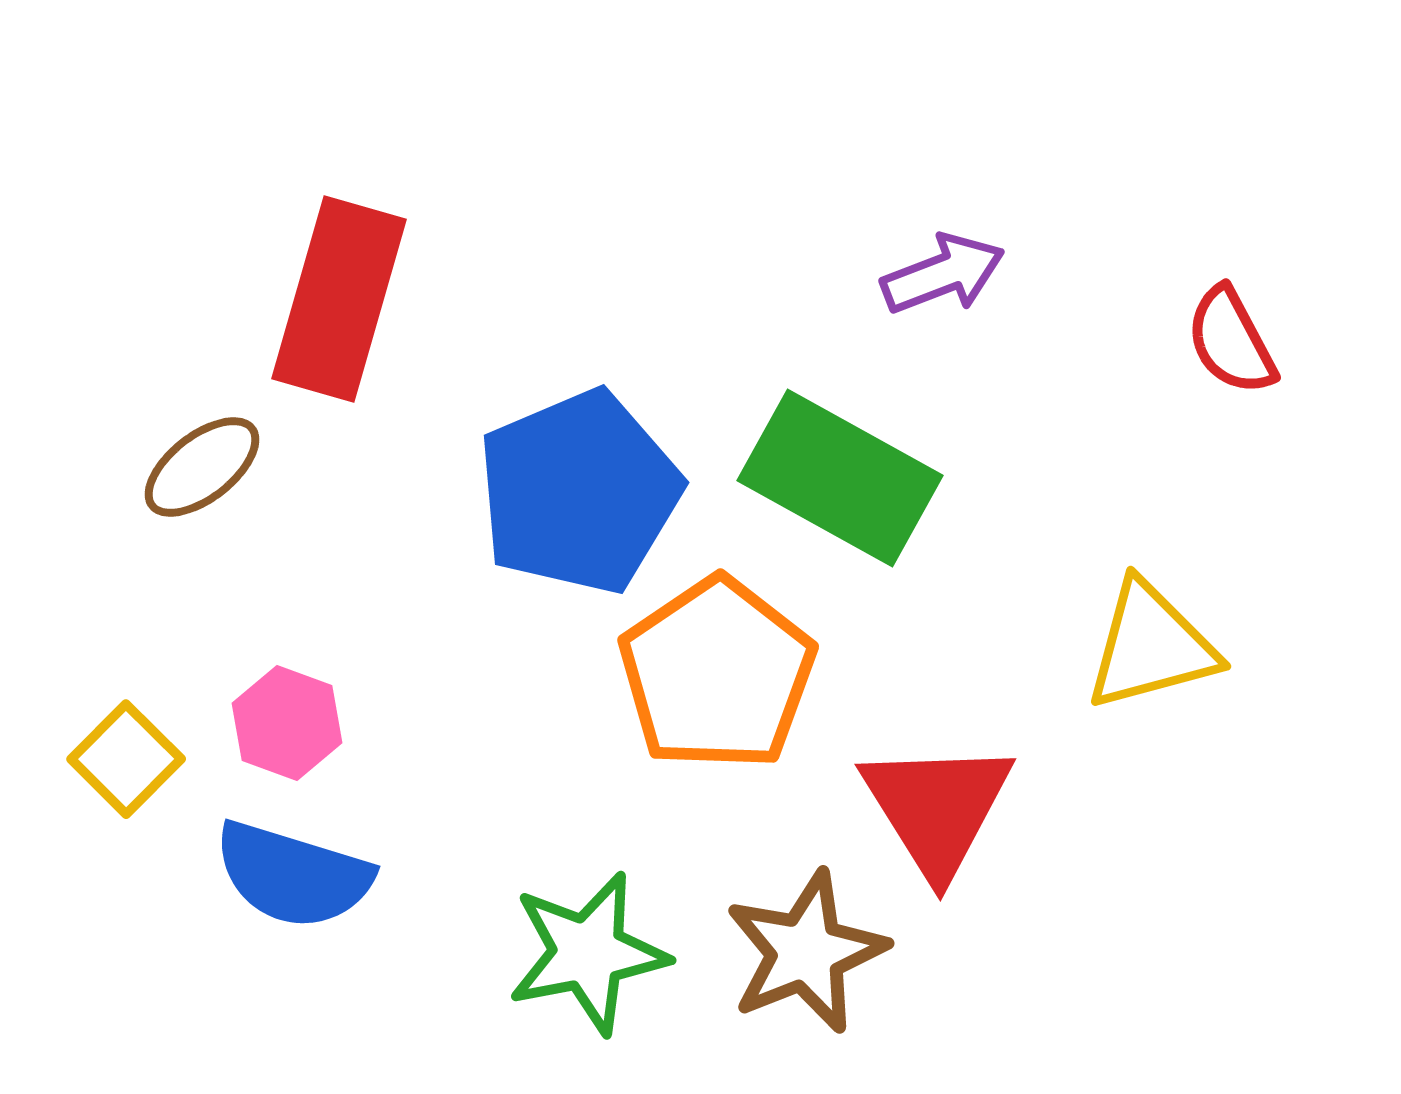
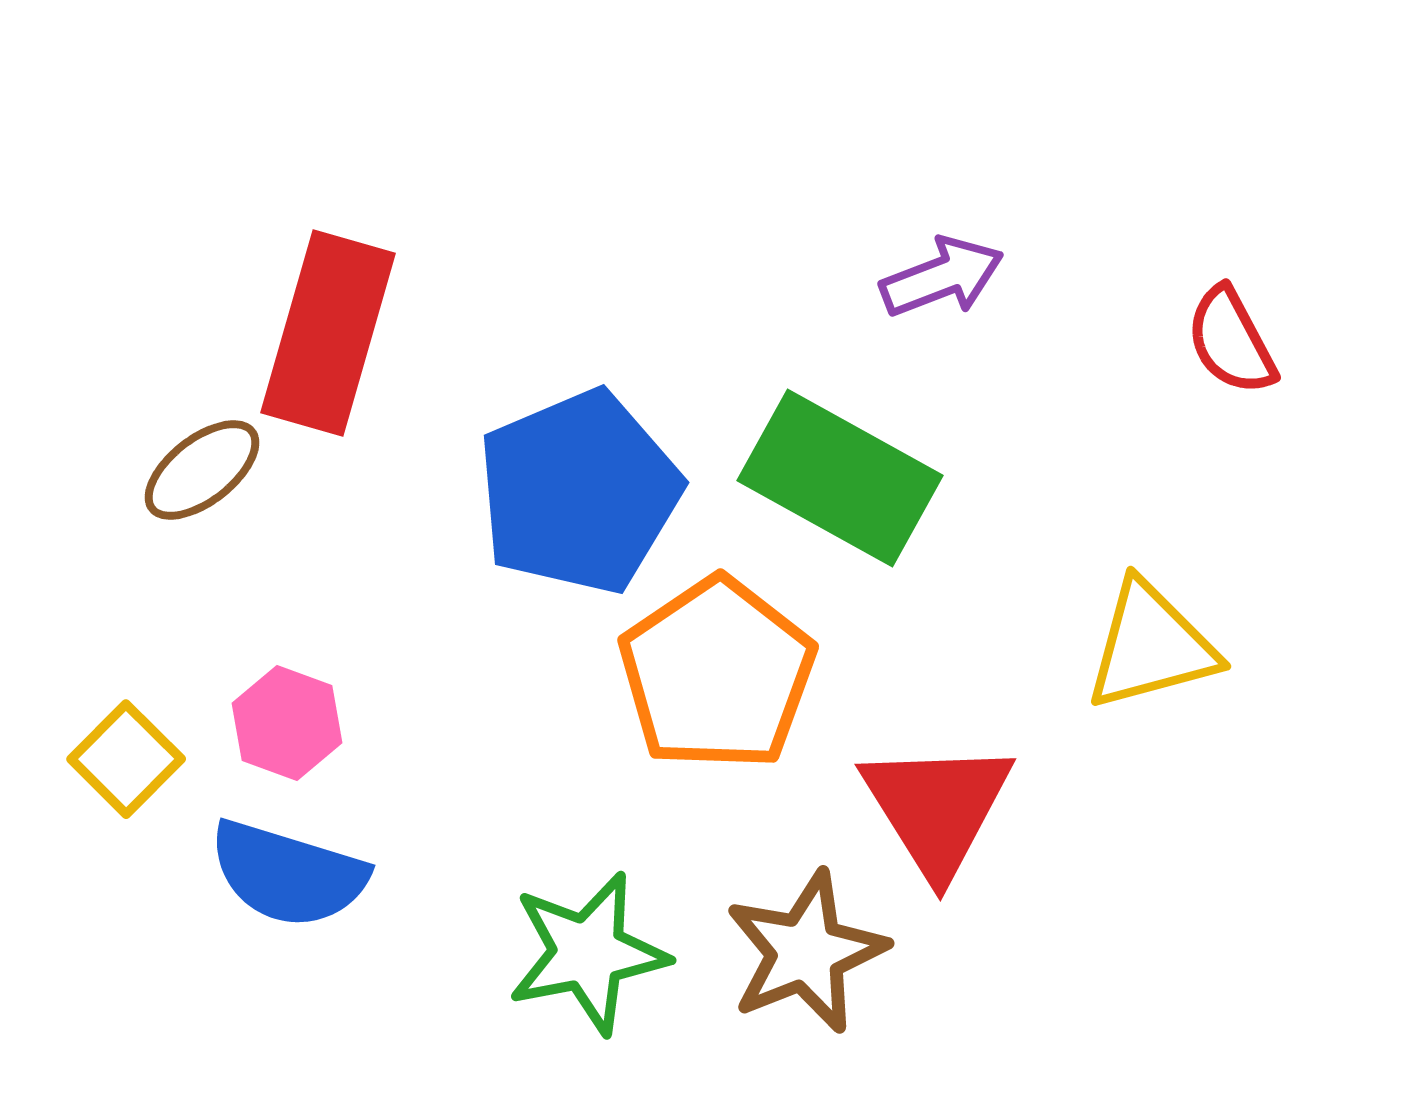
purple arrow: moved 1 px left, 3 px down
red rectangle: moved 11 px left, 34 px down
brown ellipse: moved 3 px down
blue semicircle: moved 5 px left, 1 px up
